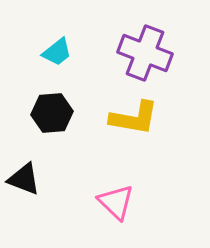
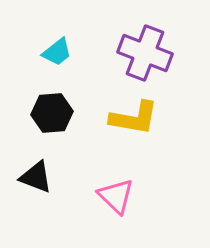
black triangle: moved 12 px right, 2 px up
pink triangle: moved 6 px up
